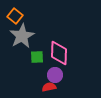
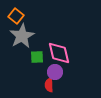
orange square: moved 1 px right
pink diamond: rotated 15 degrees counterclockwise
purple circle: moved 3 px up
red semicircle: moved 2 px up; rotated 80 degrees counterclockwise
